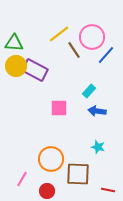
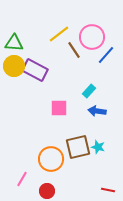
yellow circle: moved 2 px left
brown square: moved 27 px up; rotated 15 degrees counterclockwise
